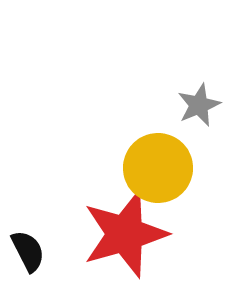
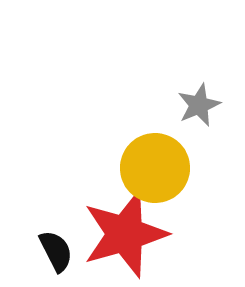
yellow circle: moved 3 px left
black semicircle: moved 28 px right
